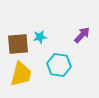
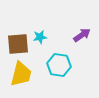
purple arrow: rotated 12 degrees clockwise
